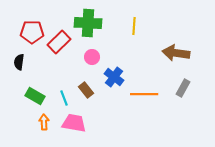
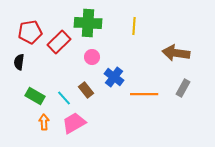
red pentagon: moved 2 px left; rotated 10 degrees counterclockwise
cyan line: rotated 21 degrees counterclockwise
pink trapezoid: rotated 40 degrees counterclockwise
